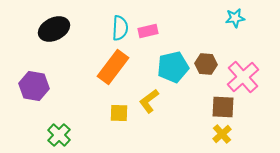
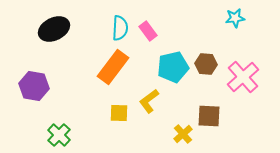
pink rectangle: rotated 66 degrees clockwise
brown square: moved 14 px left, 9 px down
yellow cross: moved 39 px left
